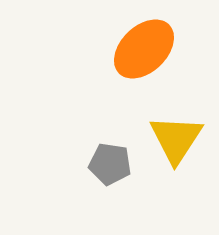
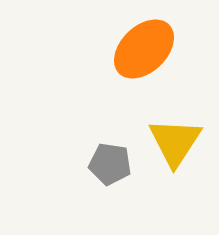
yellow triangle: moved 1 px left, 3 px down
